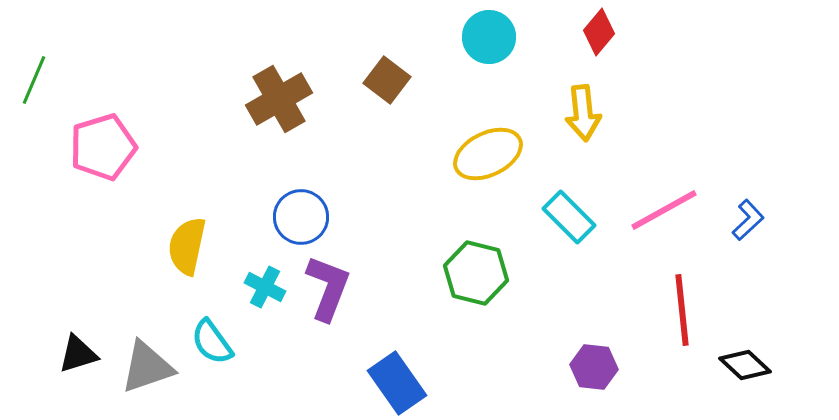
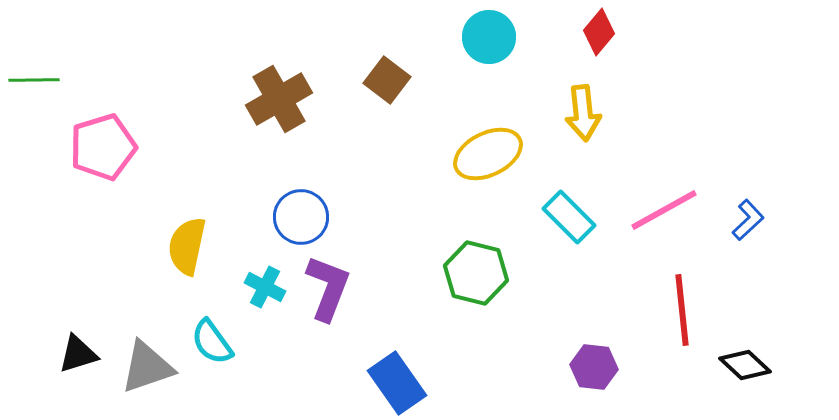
green line: rotated 66 degrees clockwise
